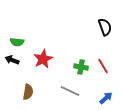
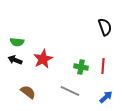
black arrow: moved 3 px right
red line: rotated 35 degrees clockwise
brown semicircle: rotated 63 degrees counterclockwise
blue arrow: moved 1 px up
